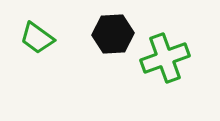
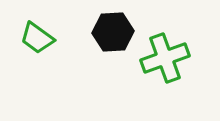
black hexagon: moved 2 px up
